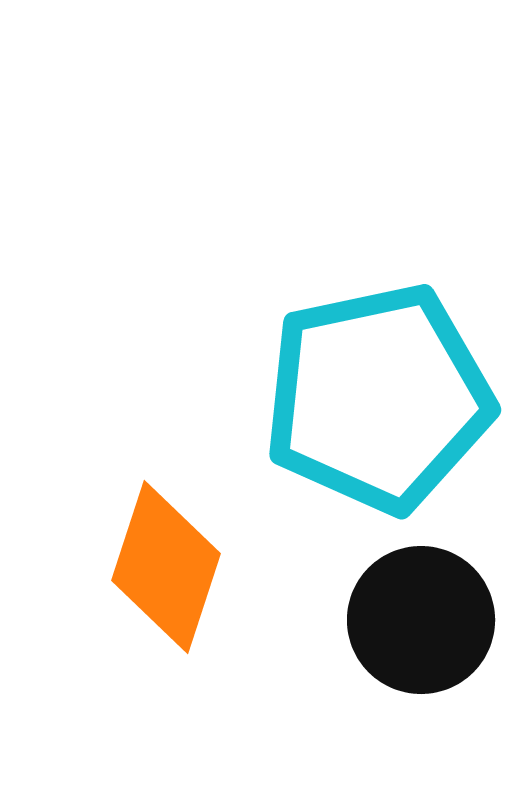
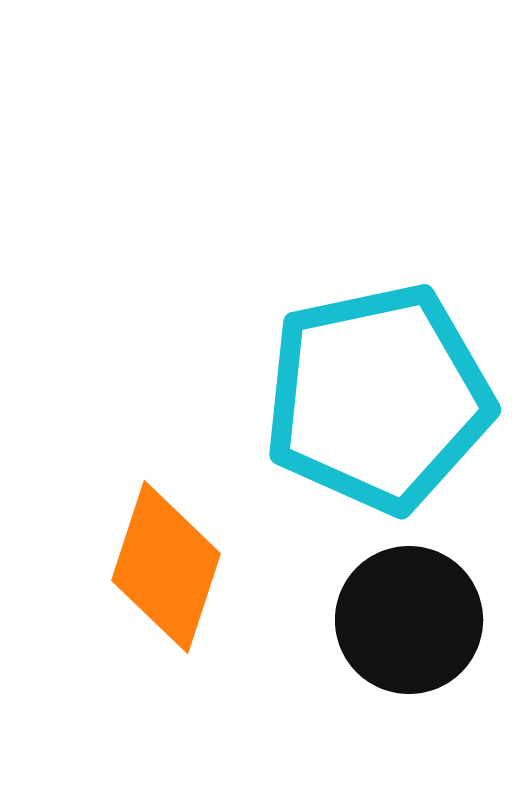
black circle: moved 12 px left
